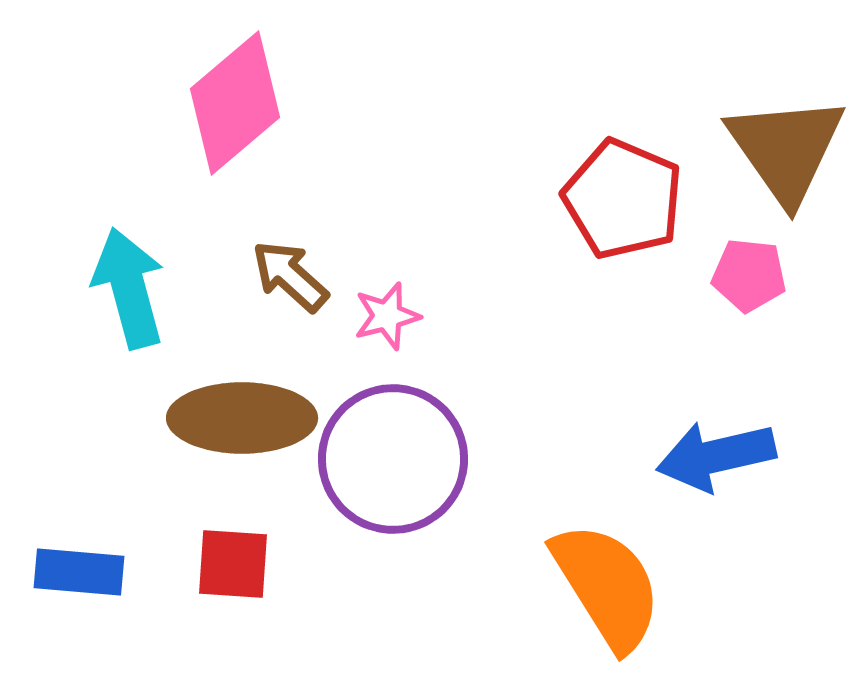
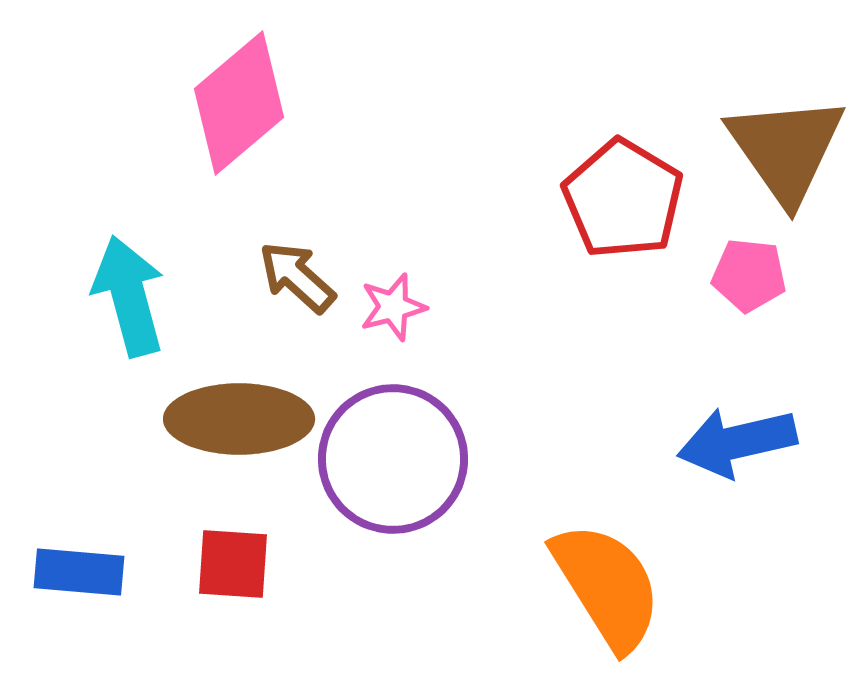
pink diamond: moved 4 px right
red pentagon: rotated 8 degrees clockwise
brown arrow: moved 7 px right, 1 px down
cyan arrow: moved 8 px down
pink star: moved 6 px right, 9 px up
brown ellipse: moved 3 px left, 1 px down
blue arrow: moved 21 px right, 14 px up
